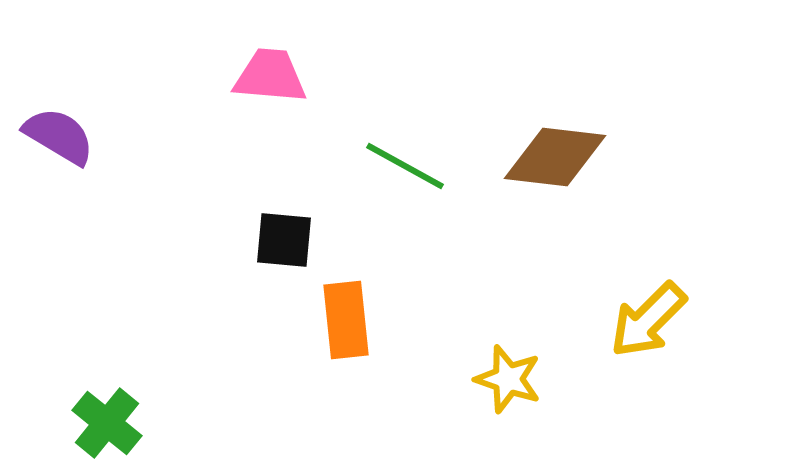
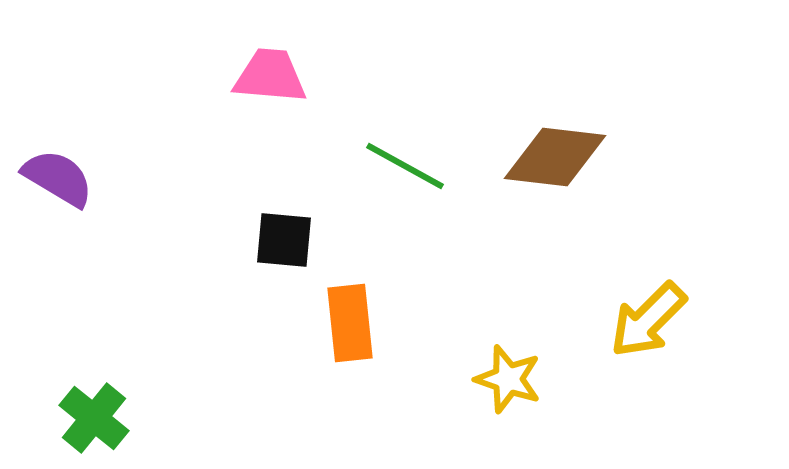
purple semicircle: moved 1 px left, 42 px down
orange rectangle: moved 4 px right, 3 px down
green cross: moved 13 px left, 5 px up
